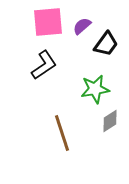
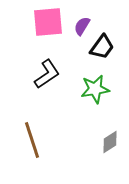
purple semicircle: rotated 18 degrees counterclockwise
black trapezoid: moved 4 px left, 3 px down
black L-shape: moved 3 px right, 9 px down
gray diamond: moved 21 px down
brown line: moved 30 px left, 7 px down
